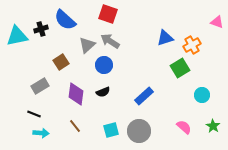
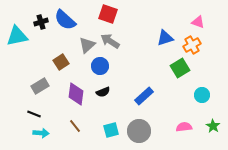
pink triangle: moved 19 px left
black cross: moved 7 px up
blue circle: moved 4 px left, 1 px down
pink semicircle: rotated 49 degrees counterclockwise
